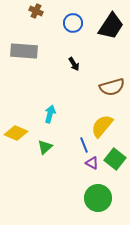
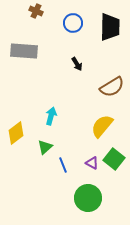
black trapezoid: moved 1 px left, 1 px down; rotated 32 degrees counterclockwise
black arrow: moved 3 px right
brown semicircle: rotated 15 degrees counterclockwise
cyan arrow: moved 1 px right, 2 px down
yellow diamond: rotated 60 degrees counterclockwise
blue line: moved 21 px left, 20 px down
green square: moved 1 px left
green circle: moved 10 px left
